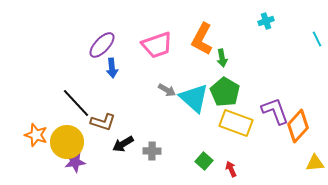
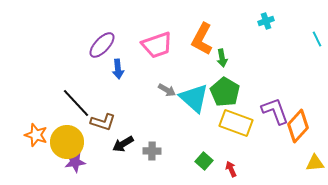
blue arrow: moved 6 px right, 1 px down
